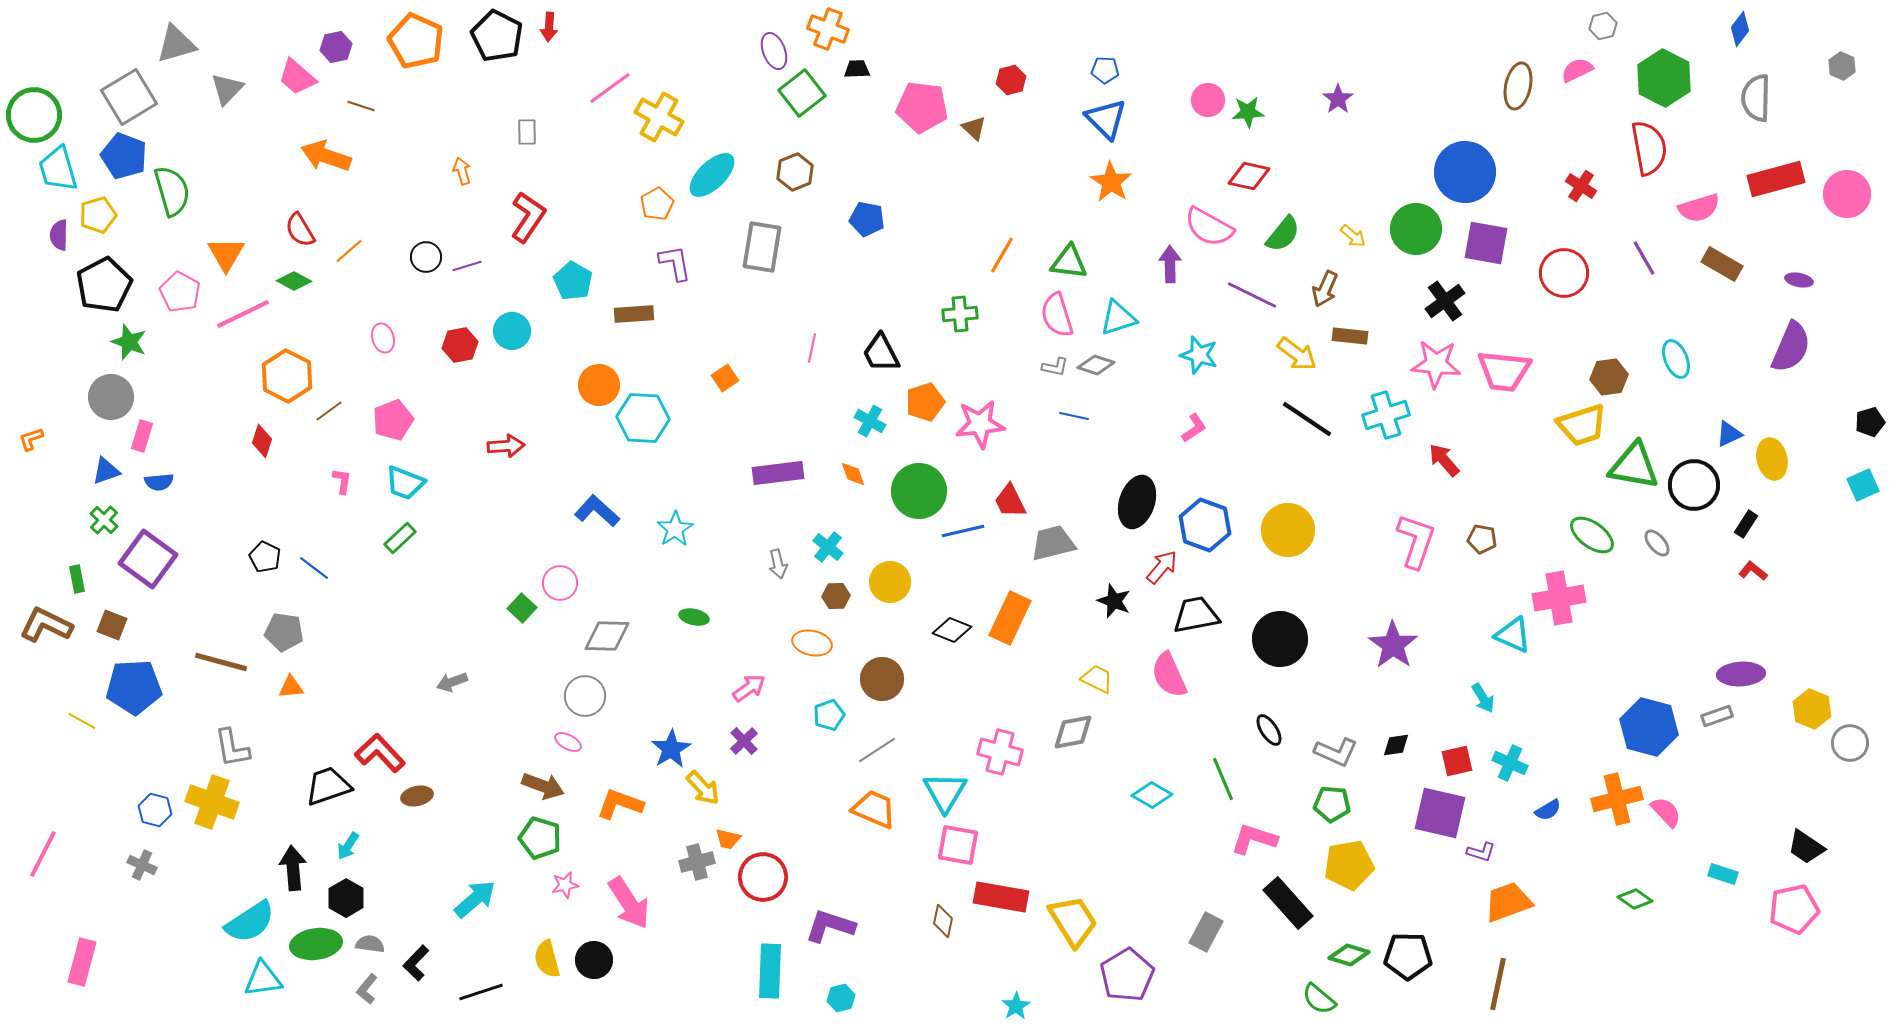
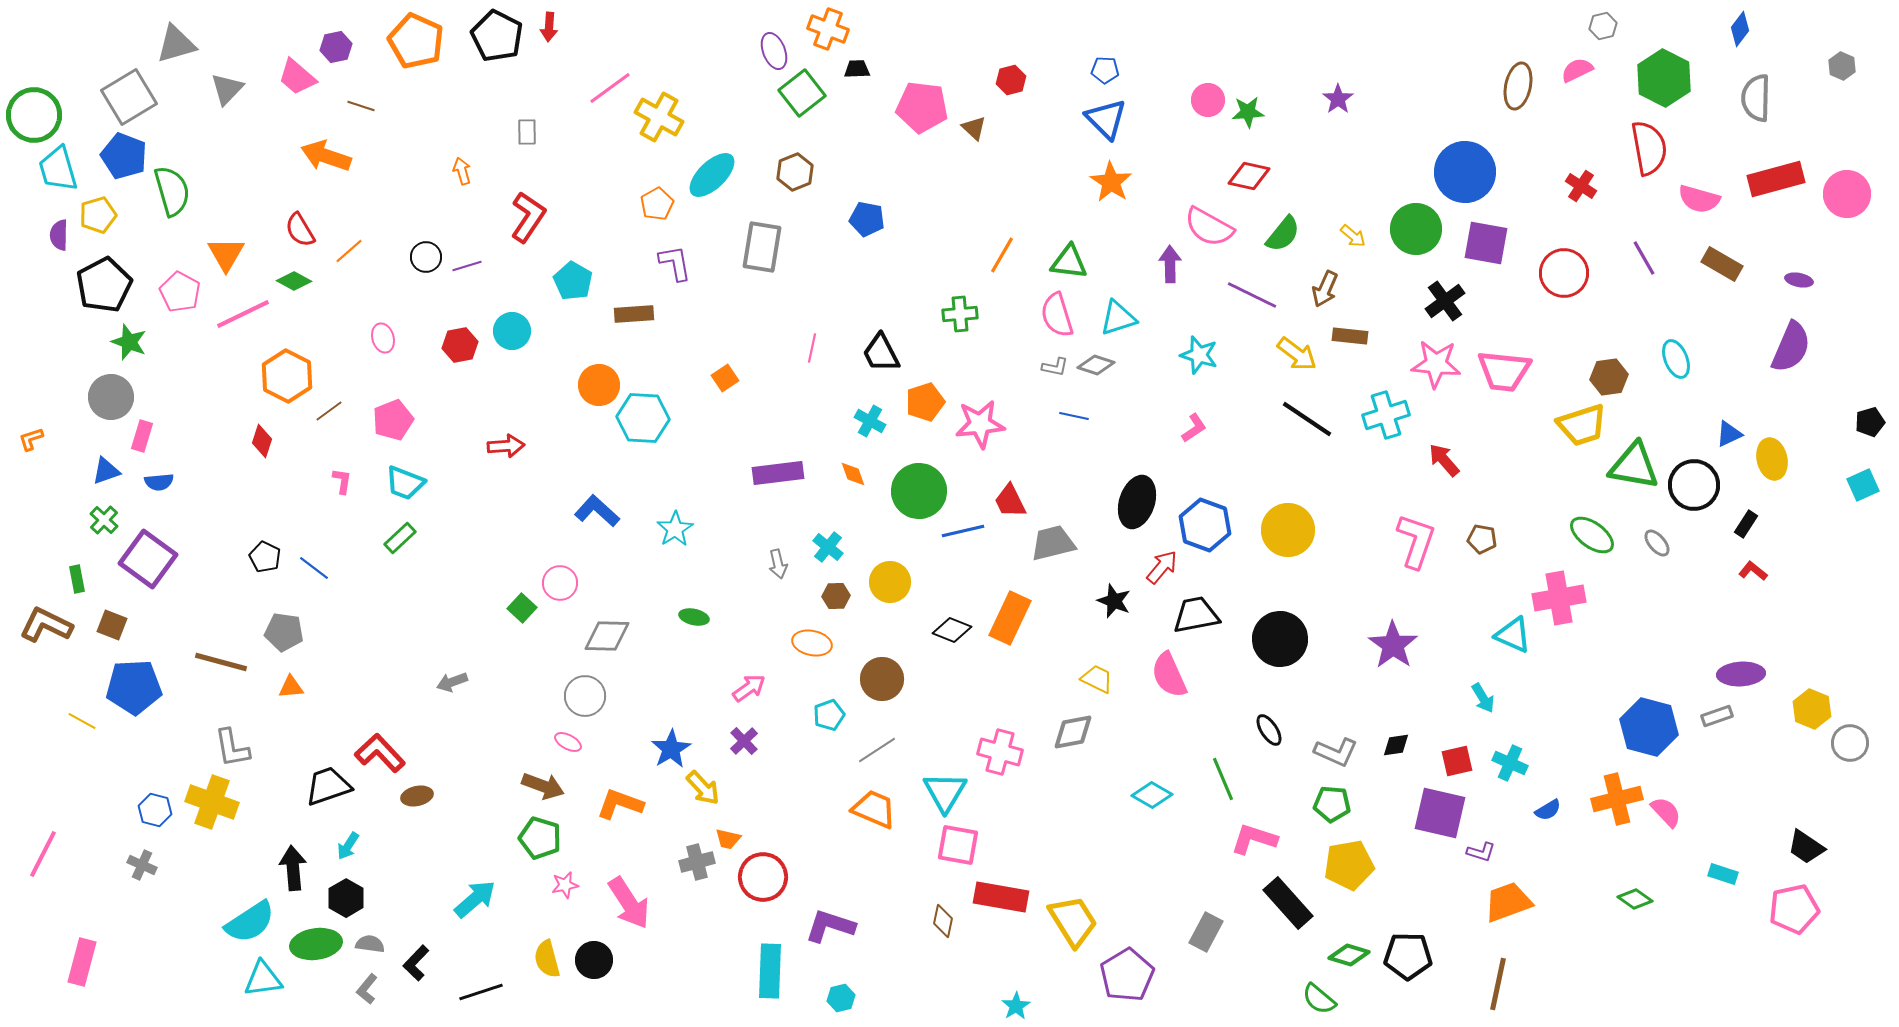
pink semicircle at (1699, 208): moved 9 px up; rotated 33 degrees clockwise
